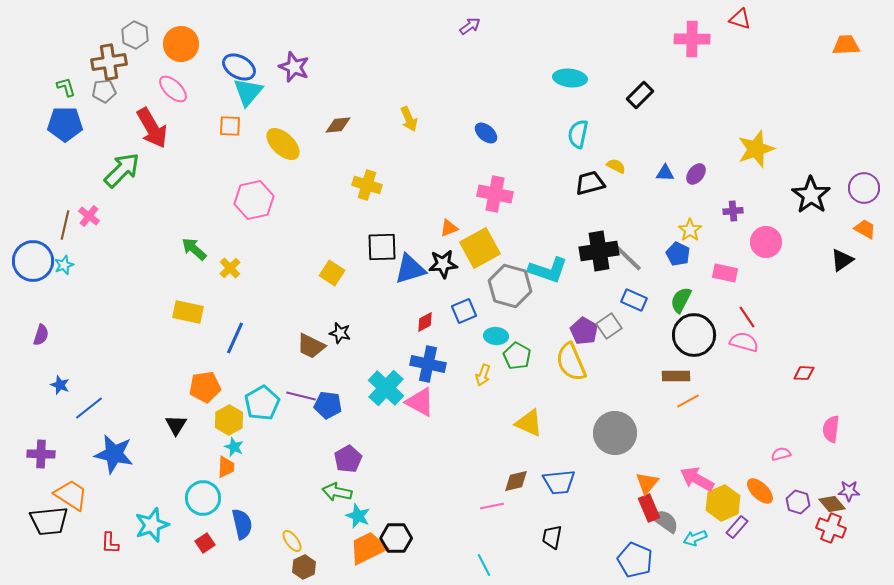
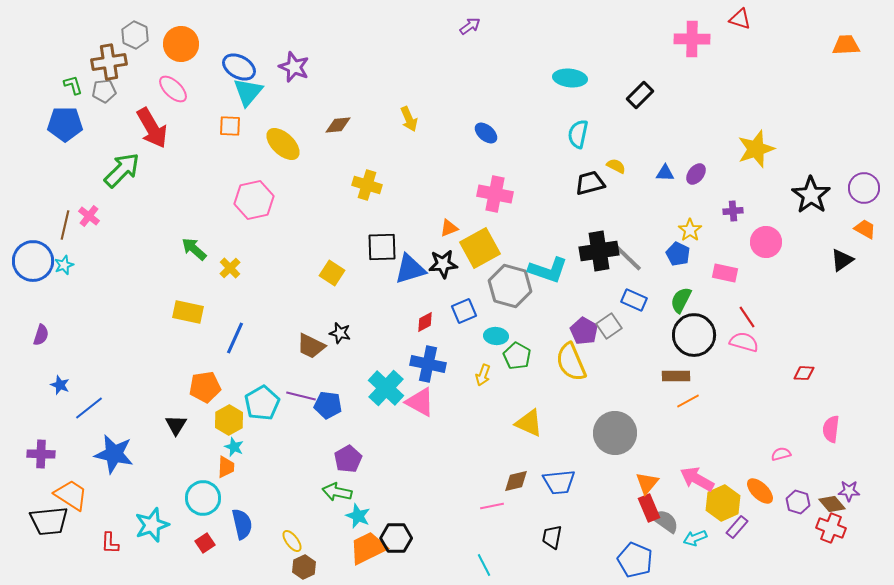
green L-shape at (66, 87): moved 7 px right, 2 px up
